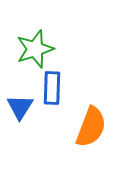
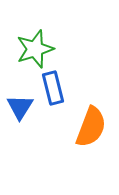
blue rectangle: moved 1 px right; rotated 16 degrees counterclockwise
